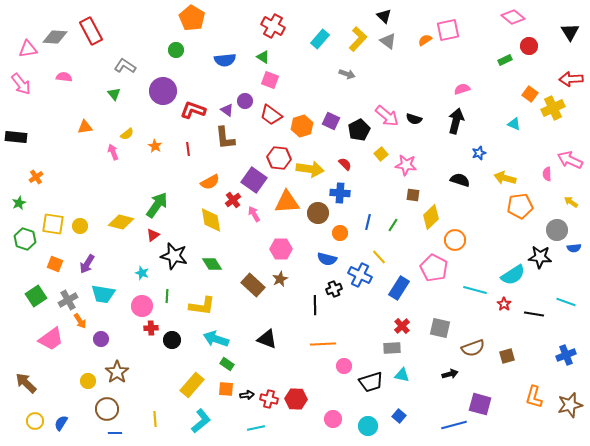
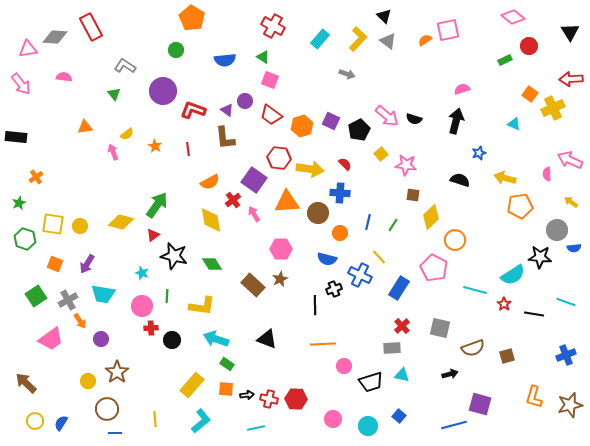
red rectangle at (91, 31): moved 4 px up
